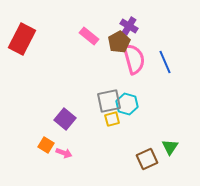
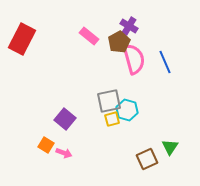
cyan hexagon: moved 6 px down
